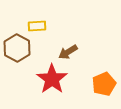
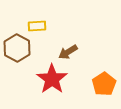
orange pentagon: rotated 10 degrees counterclockwise
